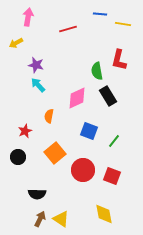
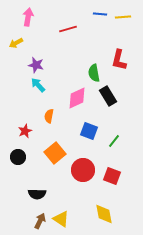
yellow line: moved 7 px up; rotated 14 degrees counterclockwise
green semicircle: moved 3 px left, 2 px down
brown arrow: moved 2 px down
